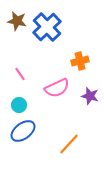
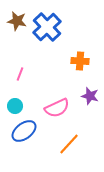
orange cross: rotated 18 degrees clockwise
pink line: rotated 56 degrees clockwise
pink semicircle: moved 20 px down
cyan circle: moved 4 px left, 1 px down
blue ellipse: moved 1 px right
